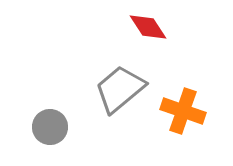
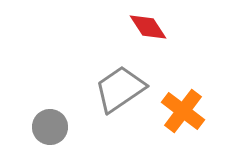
gray trapezoid: rotated 6 degrees clockwise
orange cross: rotated 18 degrees clockwise
